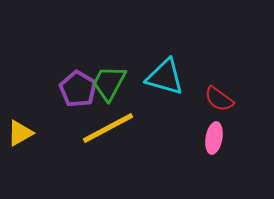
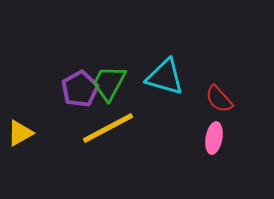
purple pentagon: moved 2 px right; rotated 12 degrees clockwise
red semicircle: rotated 12 degrees clockwise
